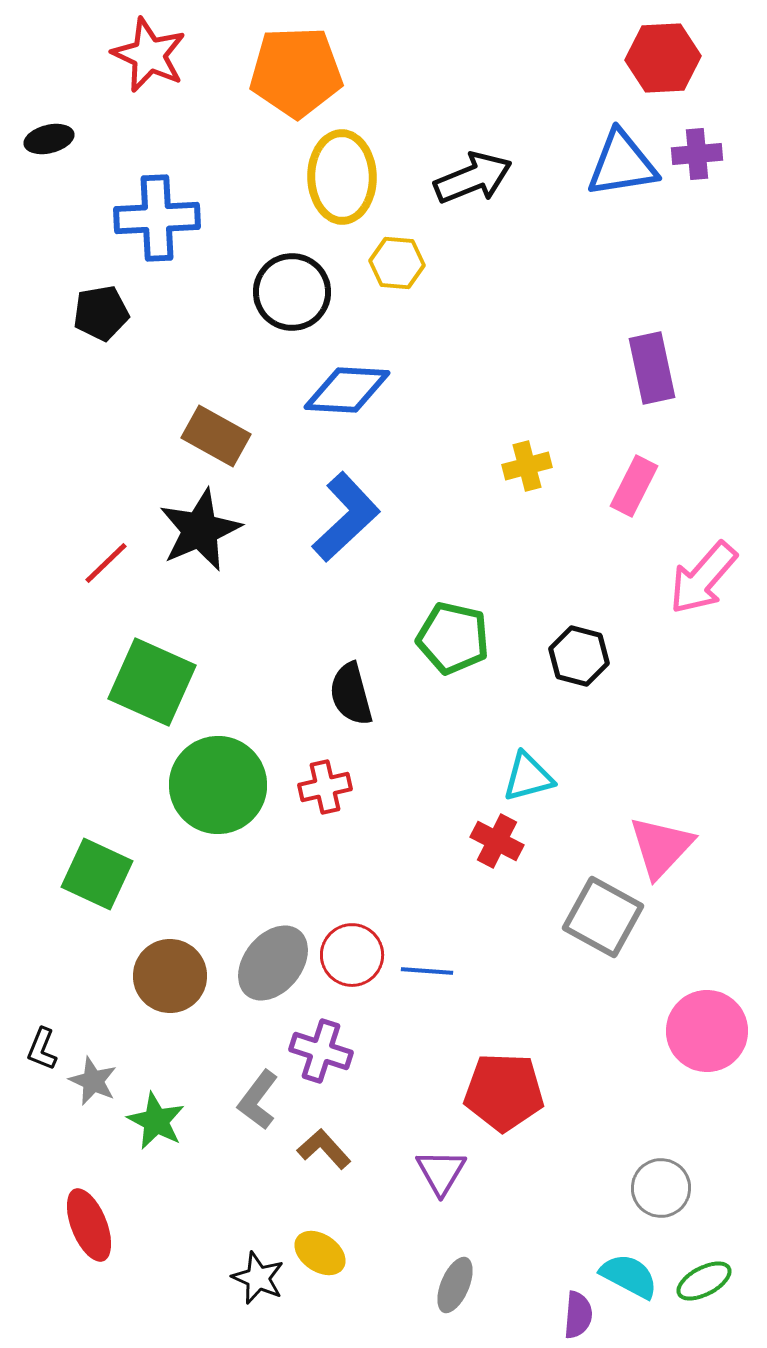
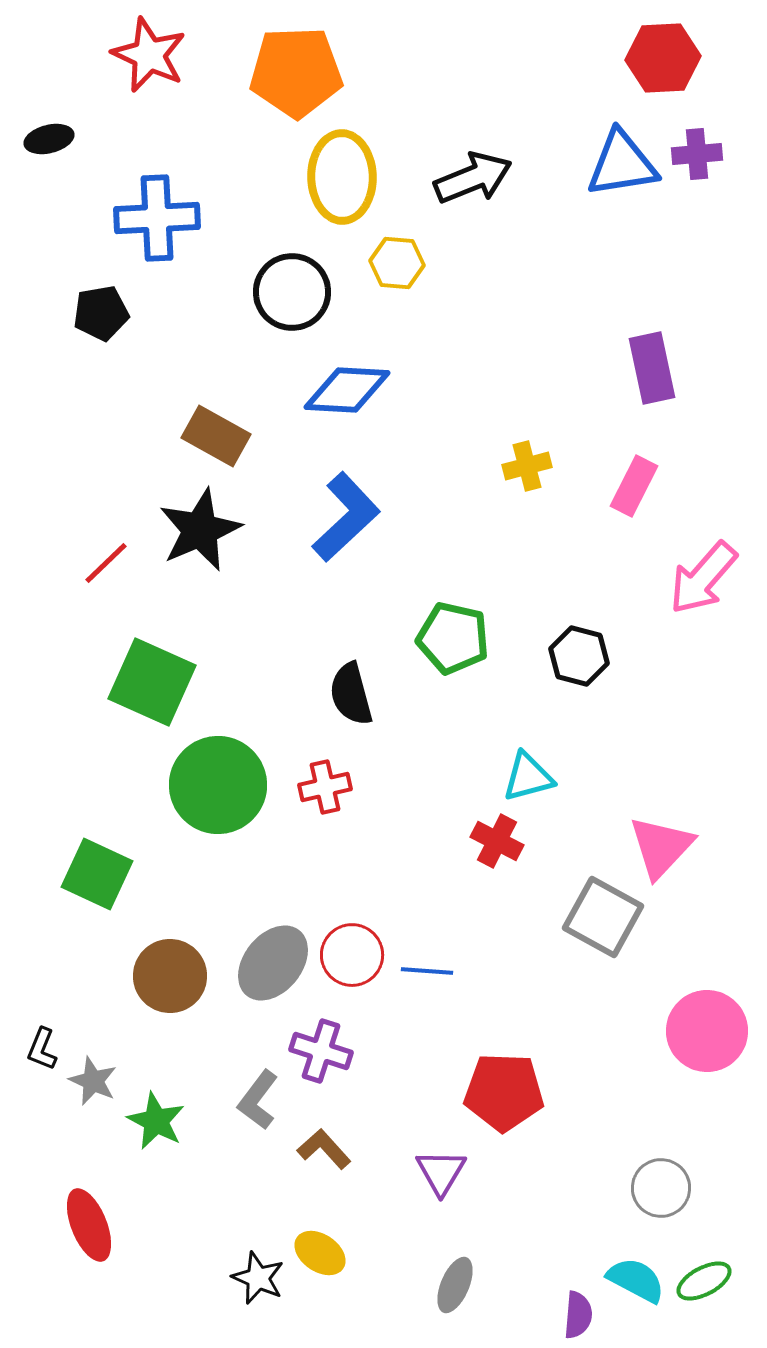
cyan semicircle at (629, 1276): moved 7 px right, 4 px down
